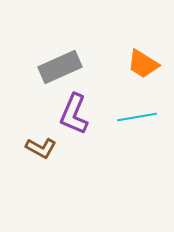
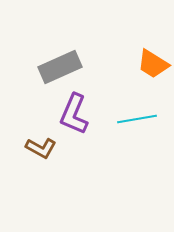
orange trapezoid: moved 10 px right
cyan line: moved 2 px down
